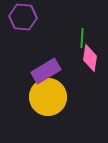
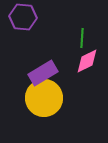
pink diamond: moved 3 px left, 3 px down; rotated 56 degrees clockwise
purple rectangle: moved 3 px left, 2 px down
yellow circle: moved 4 px left, 1 px down
